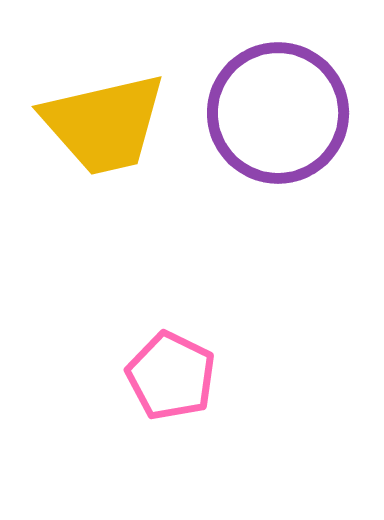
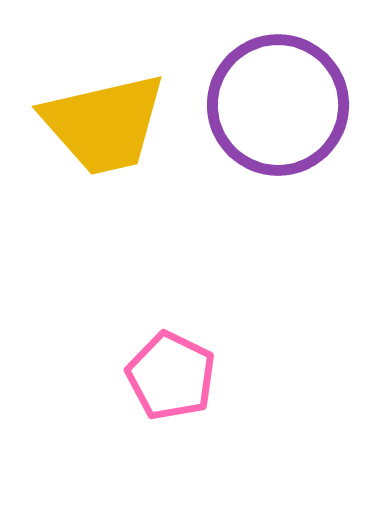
purple circle: moved 8 px up
